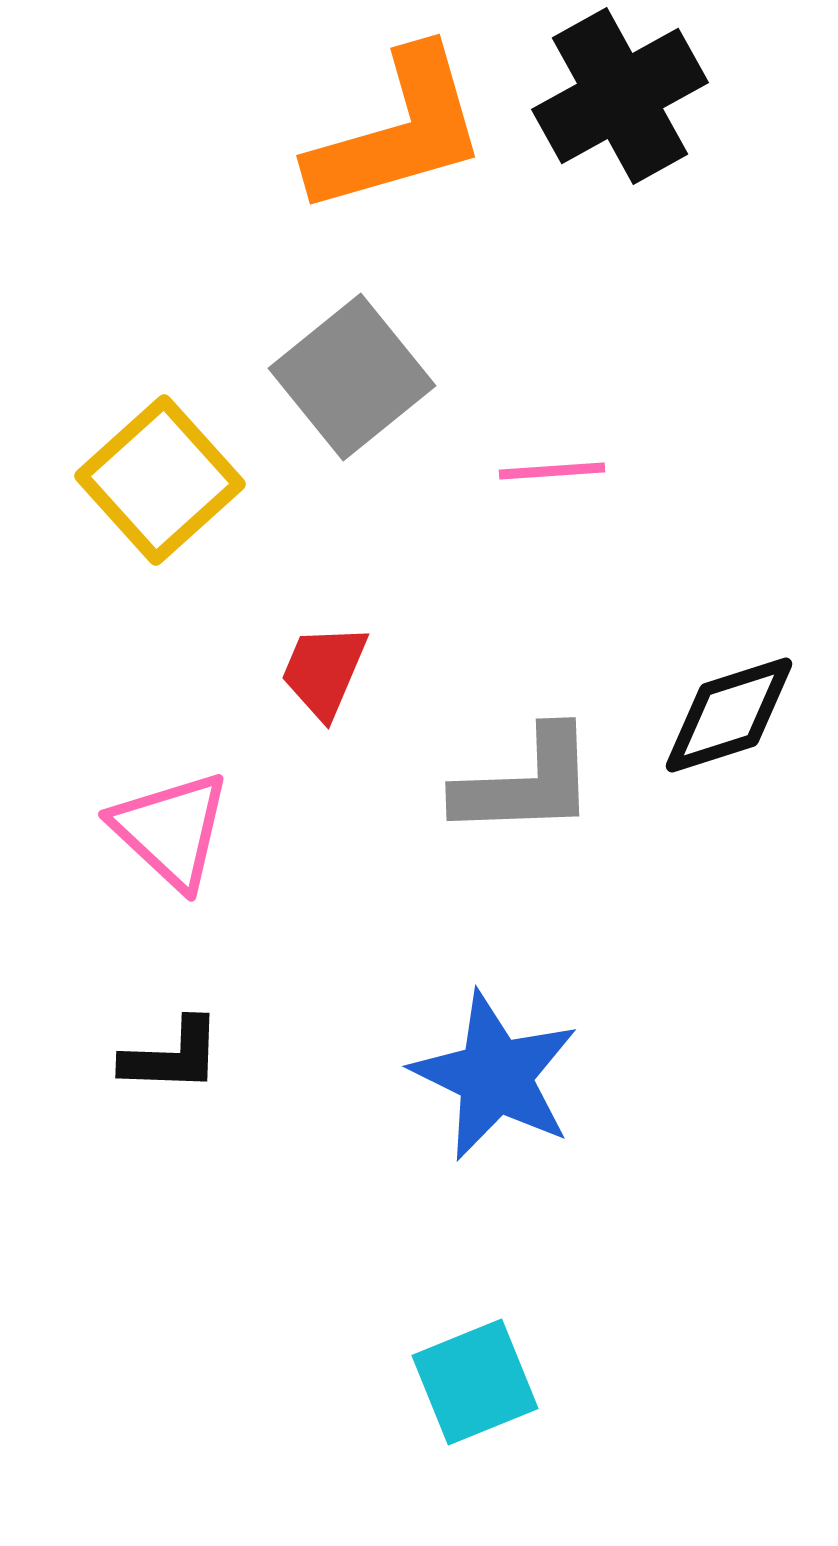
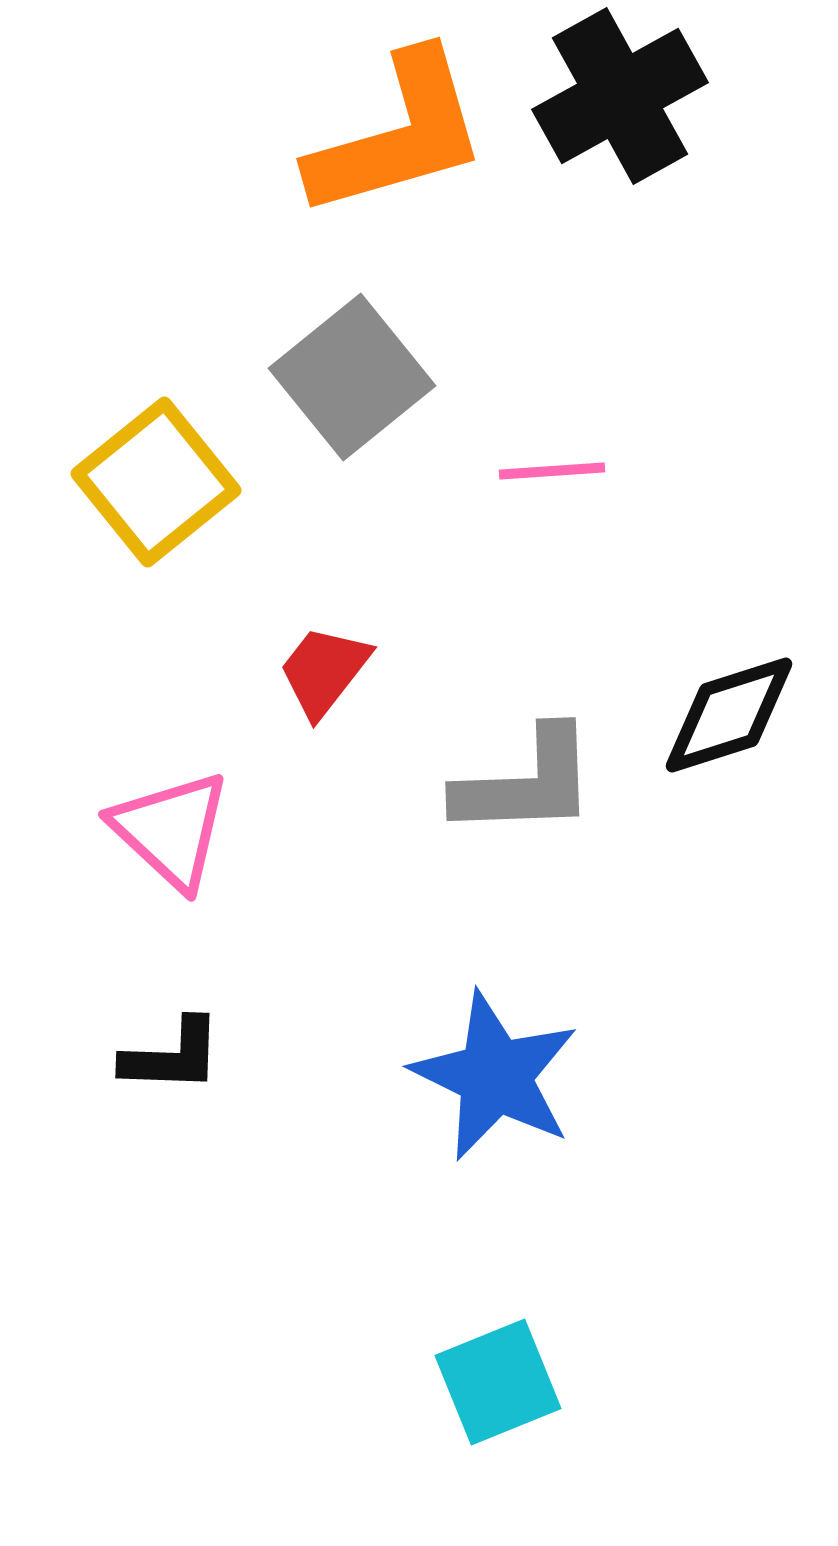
orange L-shape: moved 3 px down
yellow square: moved 4 px left, 2 px down; rotated 3 degrees clockwise
red trapezoid: rotated 15 degrees clockwise
cyan square: moved 23 px right
